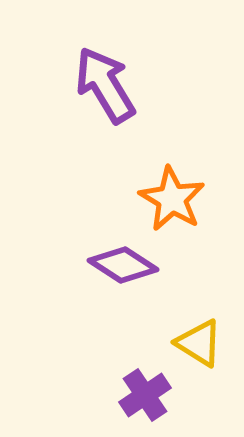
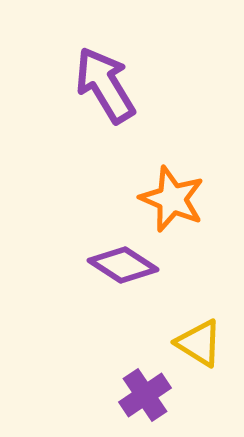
orange star: rotated 8 degrees counterclockwise
